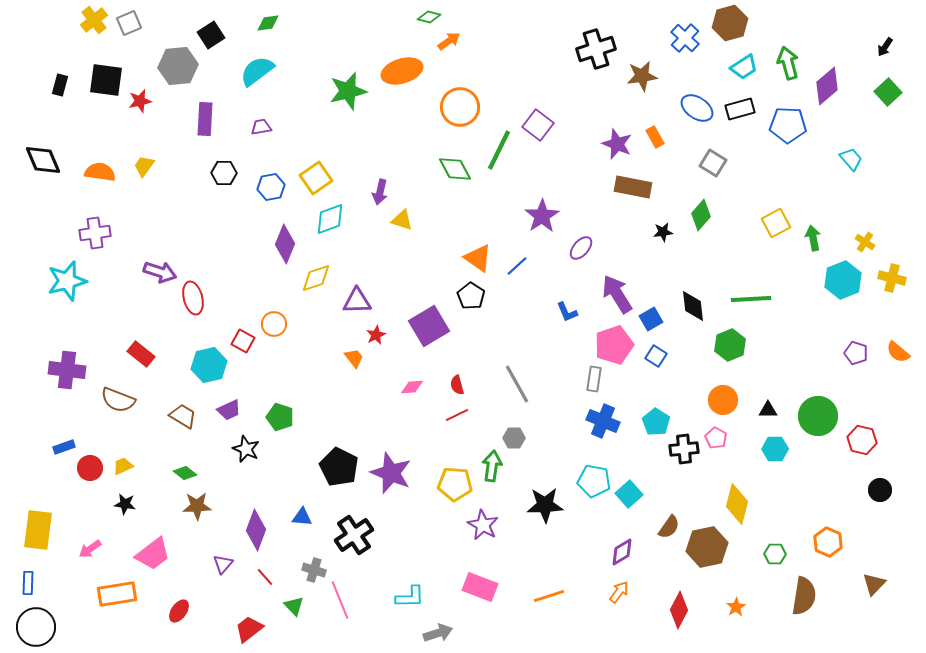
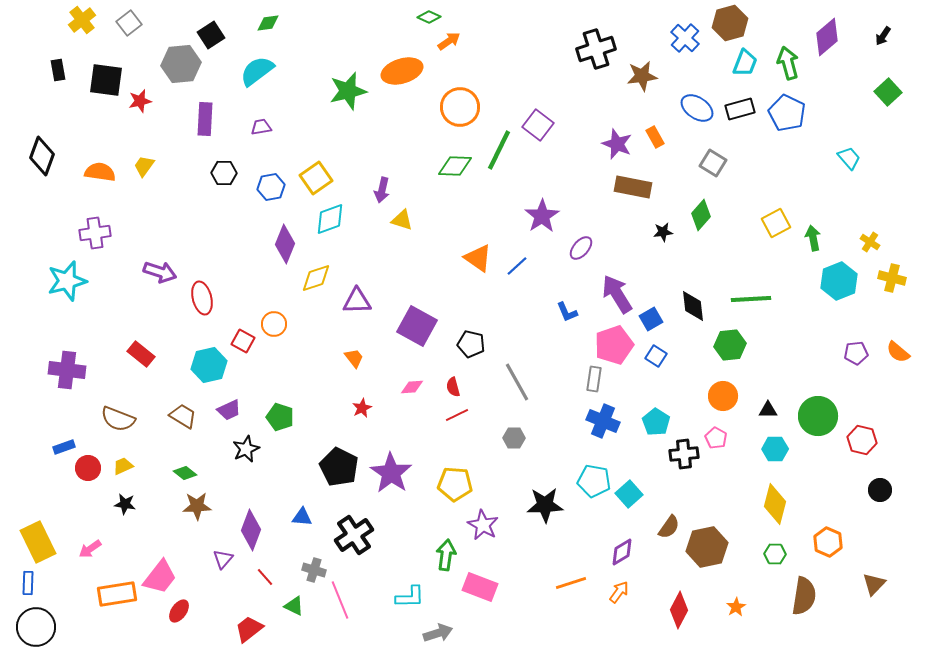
green diamond at (429, 17): rotated 10 degrees clockwise
yellow cross at (94, 20): moved 12 px left
gray square at (129, 23): rotated 15 degrees counterclockwise
black arrow at (885, 47): moved 2 px left, 11 px up
gray hexagon at (178, 66): moved 3 px right, 2 px up
cyan trapezoid at (744, 67): moved 1 px right, 4 px up; rotated 36 degrees counterclockwise
black rectangle at (60, 85): moved 2 px left, 15 px up; rotated 25 degrees counterclockwise
purple diamond at (827, 86): moved 49 px up
blue pentagon at (788, 125): moved 1 px left, 12 px up; rotated 24 degrees clockwise
cyan trapezoid at (851, 159): moved 2 px left, 1 px up
black diamond at (43, 160): moved 1 px left, 4 px up; rotated 42 degrees clockwise
green diamond at (455, 169): moved 3 px up; rotated 60 degrees counterclockwise
purple arrow at (380, 192): moved 2 px right, 2 px up
yellow cross at (865, 242): moved 5 px right
cyan hexagon at (843, 280): moved 4 px left, 1 px down
black pentagon at (471, 296): moved 48 px down; rotated 20 degrees counterclockwise
red ellipse at (193, 298): moved 9 px right
purple square at (429, 326): moved 12 px left; rotated 30 degrees counterclockwise
red star at (376, 335): moved 14 px left, 73 px down
green hexagon at (730, 345): rotated 16 degrees clockwise
purple pentagon at (856, 353): rotated 25 degrees counterclockwise
gray line at (517, 384): moved 2 px up
red semicircle at (457, 385): moved 4 px left, 2 px down
brown semicircle at (118, 400): moved 19 px down
orange circle at (723, 400): moved 4 px up
black star at (246, 449): rotated 24 degrees clockwise
black cross at (684, 449): moved 5 px down
green arrow at (492, 466): moved 46 px left, 89 px down
red circle at (90, 468): moved 2 px left
purple star at (391, 473): rotated 12 degrees clockwise
yellow diamond at (737, 504): moved 38 px right
yellow rectangle at (38, 530): moved 12 px down; rotated 33 degrees counterclockwise
purple diamond at (256, 530): moved 5 px left
pink trapezoid at (153, 554): moved 7 px right, 23 px down; rotated 15 degrees counterclockwise
purple triangle at (223, 564): moved 5 px up
orange line at (549, 596): moved 22 px right, 13 px up
green triangle at (294, 606): rotated 20 degrees counterclockwise
